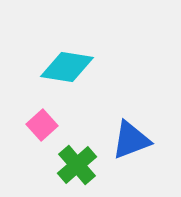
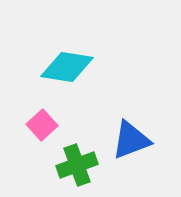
green cross: rotated 21 degrees clockwise
